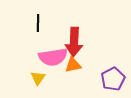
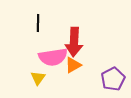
orange triangle: rotated 18 degrees counterclockwise
